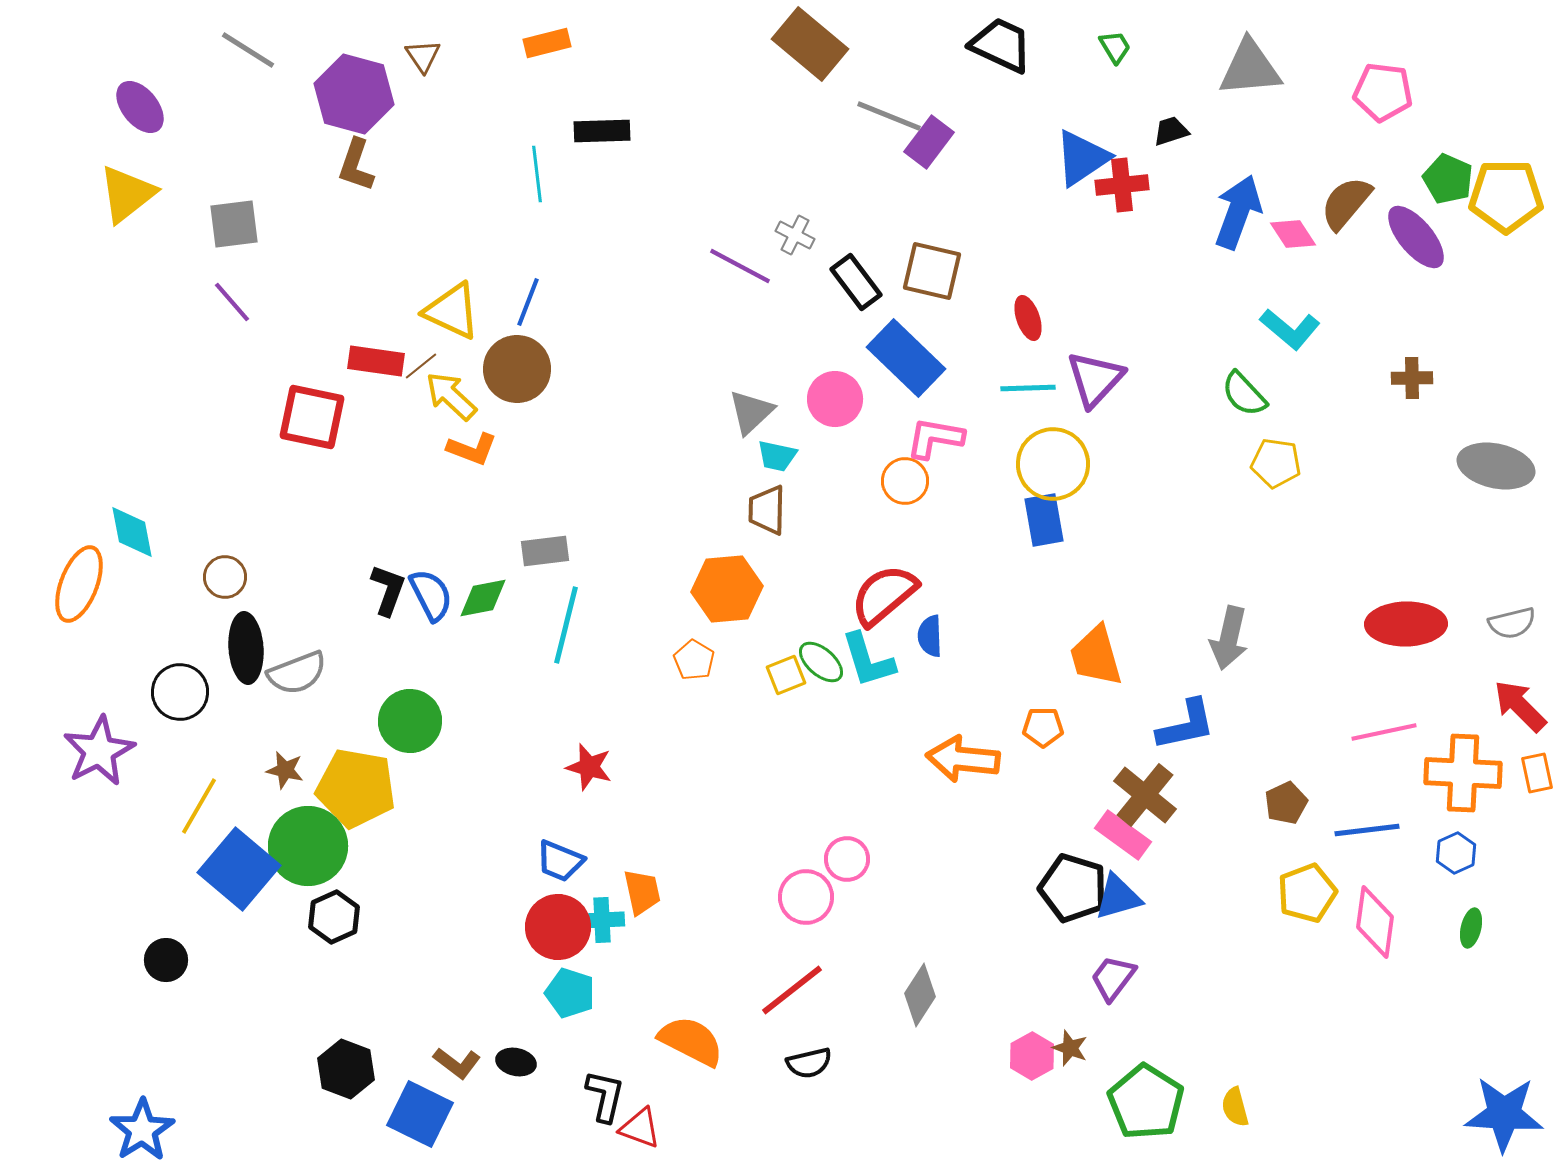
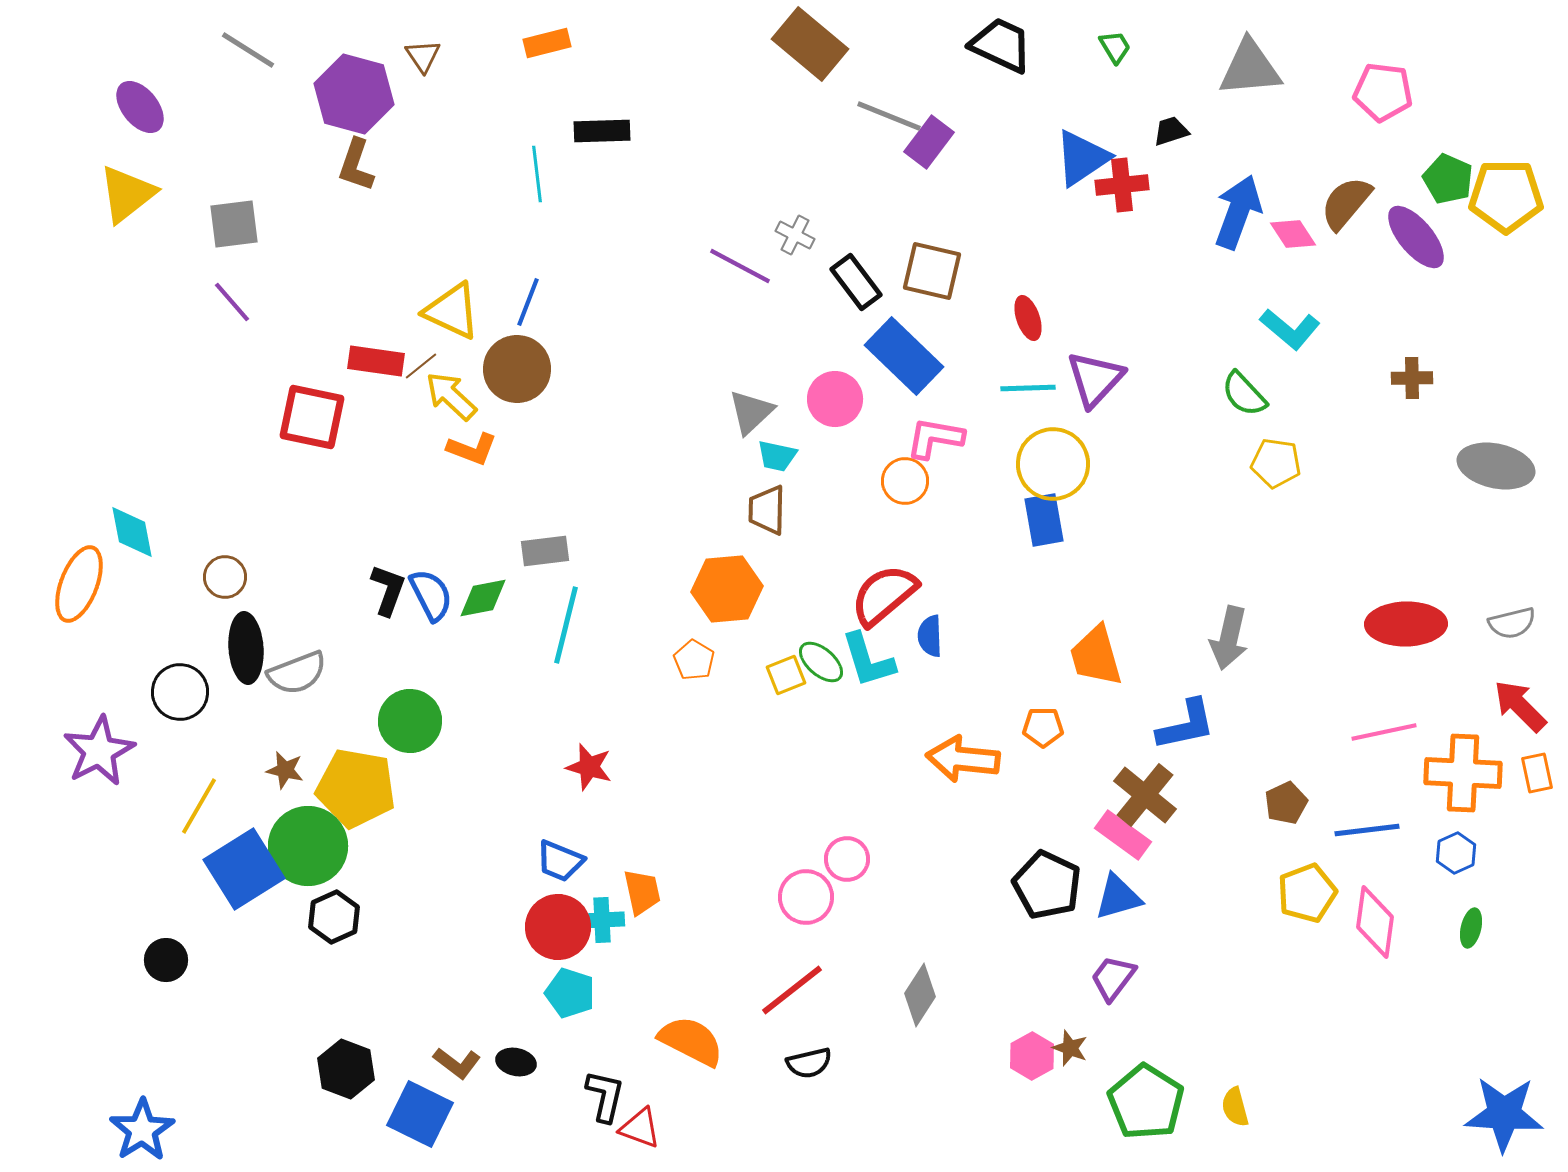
blue rectangle at (906, 358): moved 2 px left, 2 px up
blue square at (239, 869): moved 5 px right; rotated 18 degrees clockwise
black pentagon at (1073, 888): moved 26 px left, 3 px up; rotated 8 degrees clockwise
